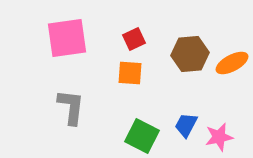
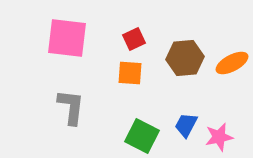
pink square: rotated 15 degrees clockwise
brown hexagon: moved 5 px left, 4 px down
